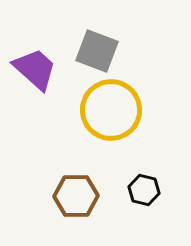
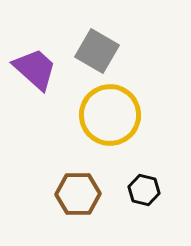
gray square: rotated 9 degrees clockwise
yellow circle: moved 1 px left, 5 px down
brown hexagon: moved 2 px right, 2 px up
